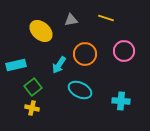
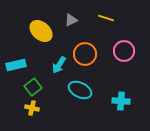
gray triangle: rotated 16 degrees counterclockwise
